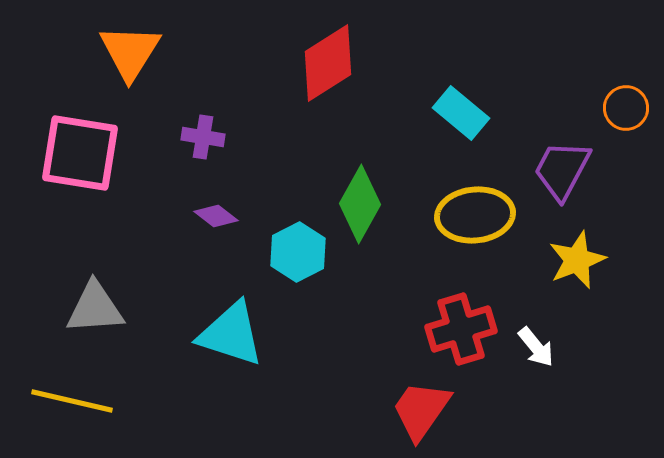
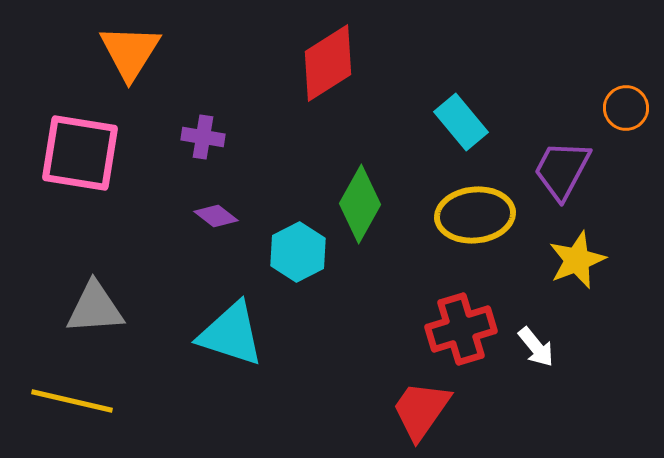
cyan rectangle: moved 9 px down; rotated 10 degrees clockwise
